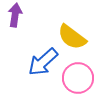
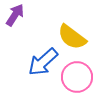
purple arrow: rotated 25 degrees clockwise
pink circle: moved 1 px left, 1 px up
